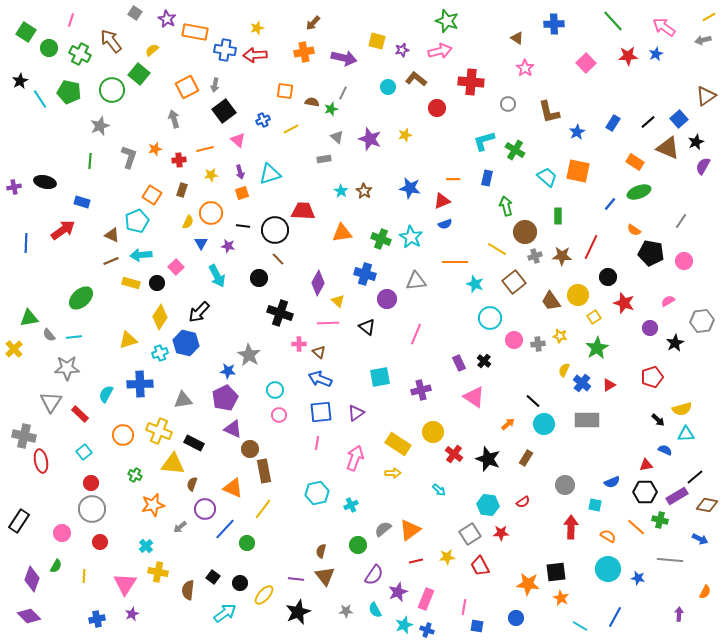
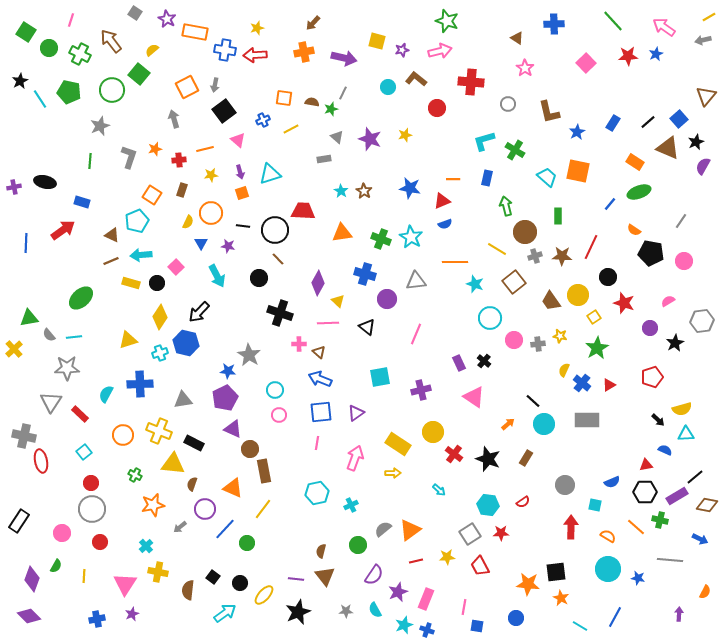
orange square at (285, 91): moved 1 px left, 7 px down
brown triangle at (706, 96): rotated 15 degrees counterclockwise
